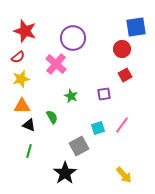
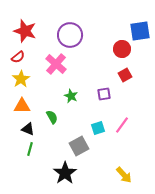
blue square: moved 4 px right, 4 px down
purple circle: moved 3 px left, 3 px up
yellow star: rotated 18 degrees counterclockwise
black triangle: moved 1 px left, 4 px down
green line: moved 1 px right, 2 px up
